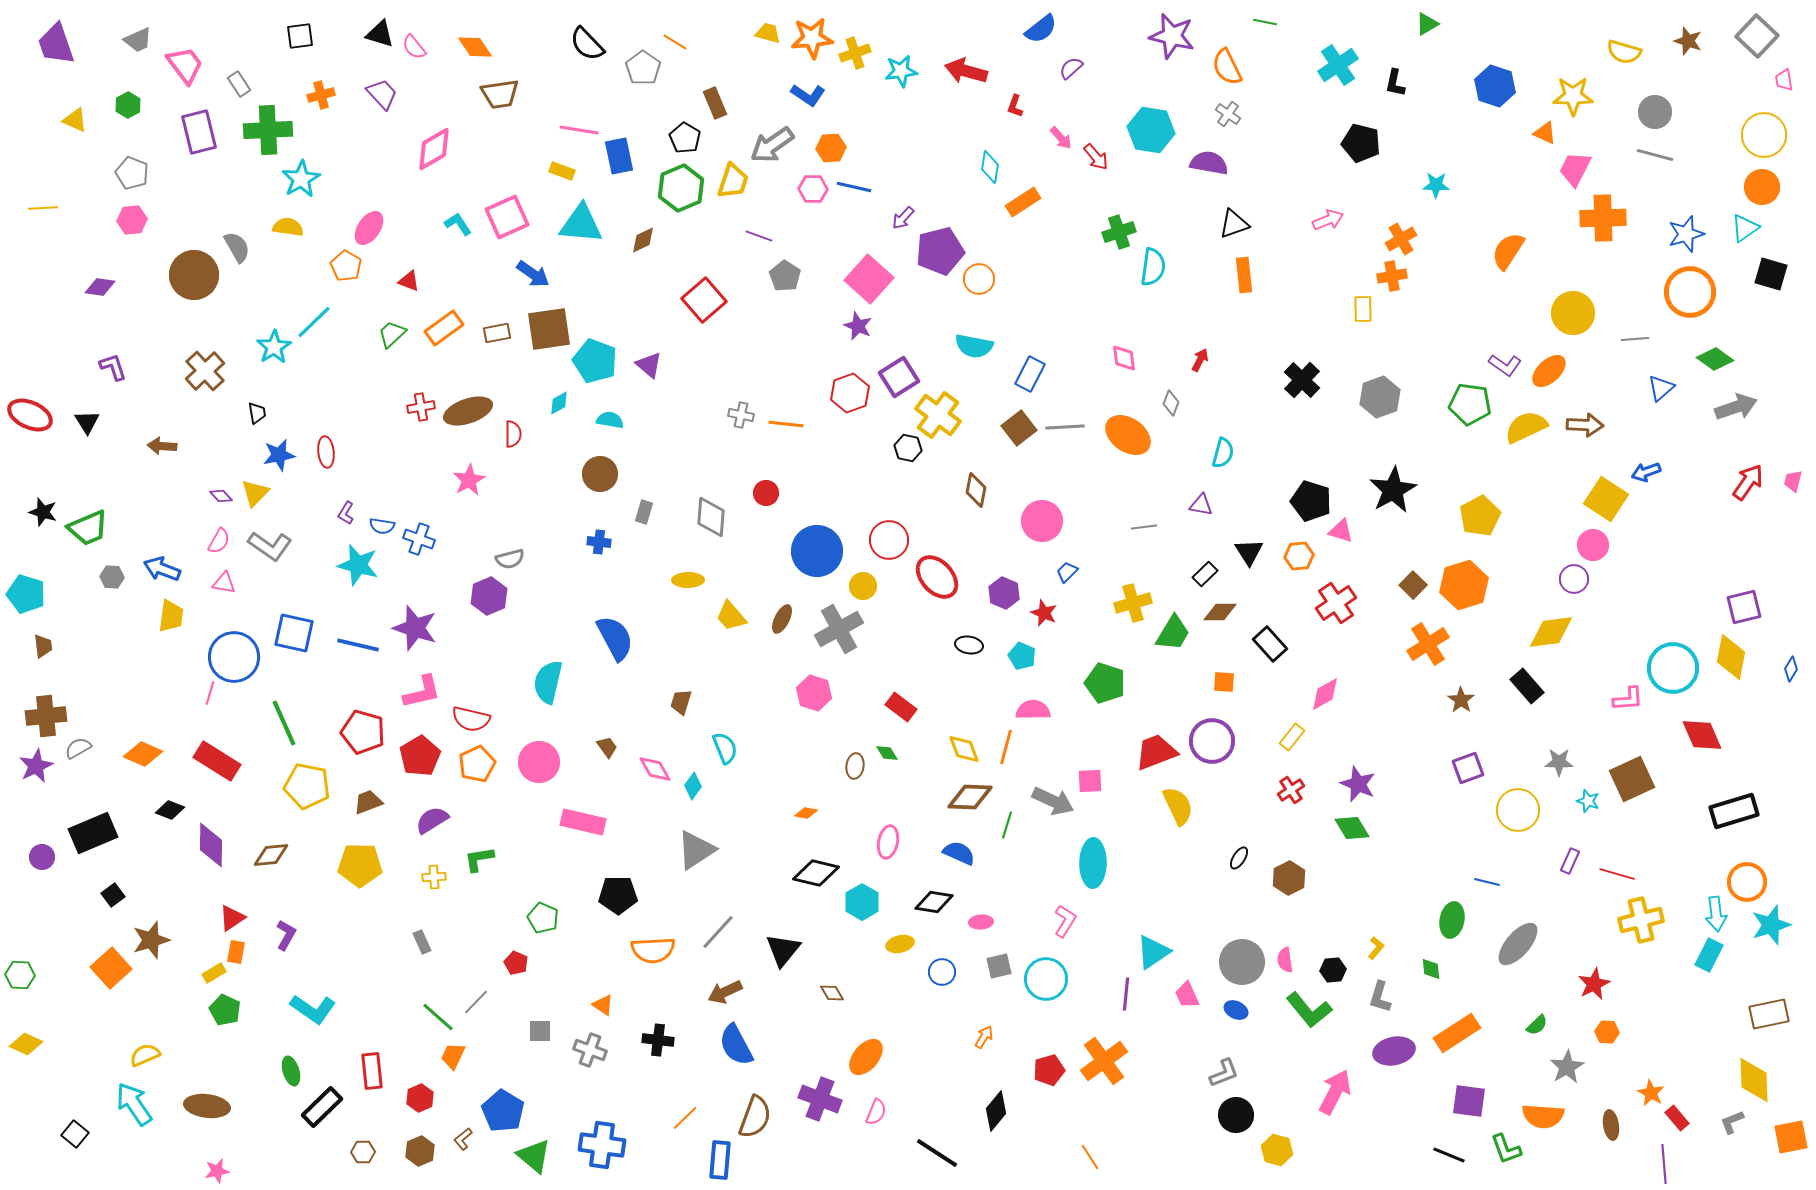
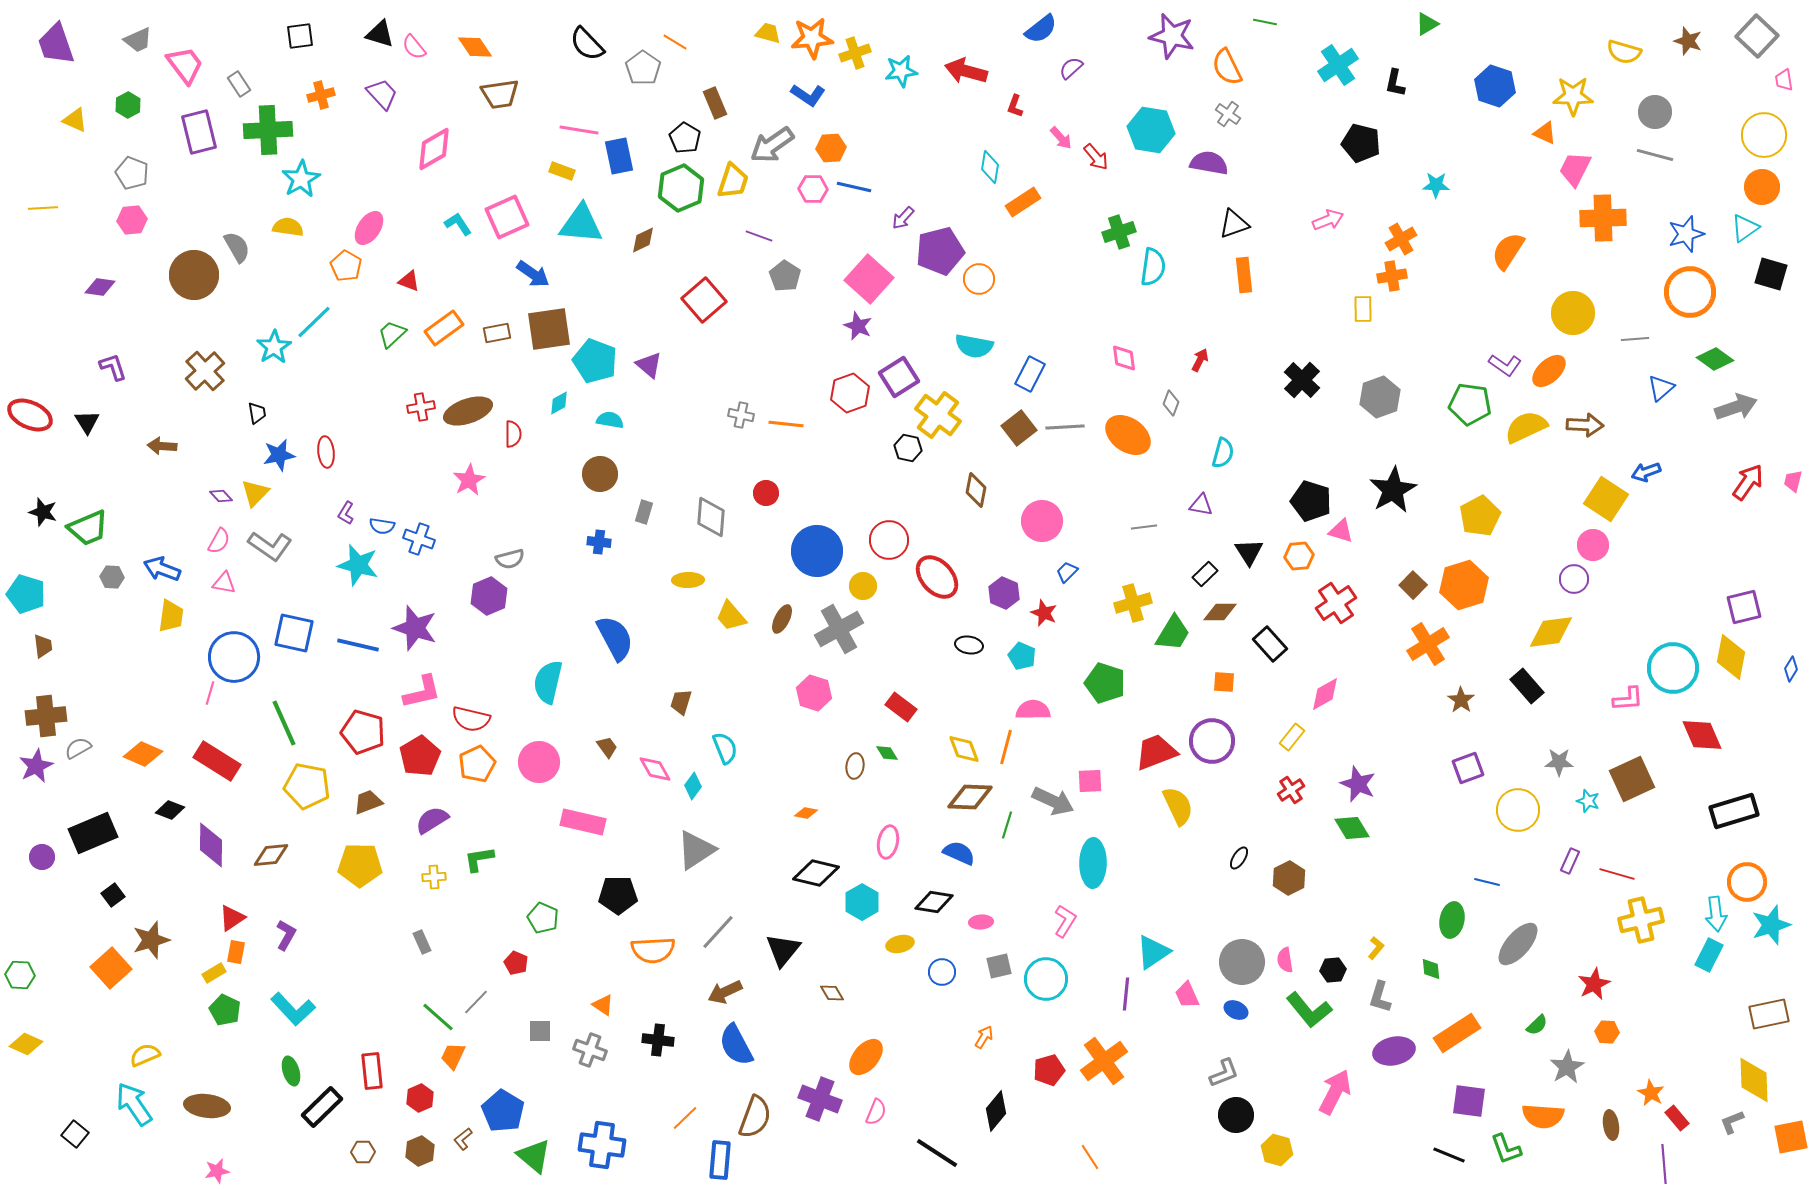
cyan L-shape at (313, 1009): moved 20 px left; rotated 12 degrees clockwise
